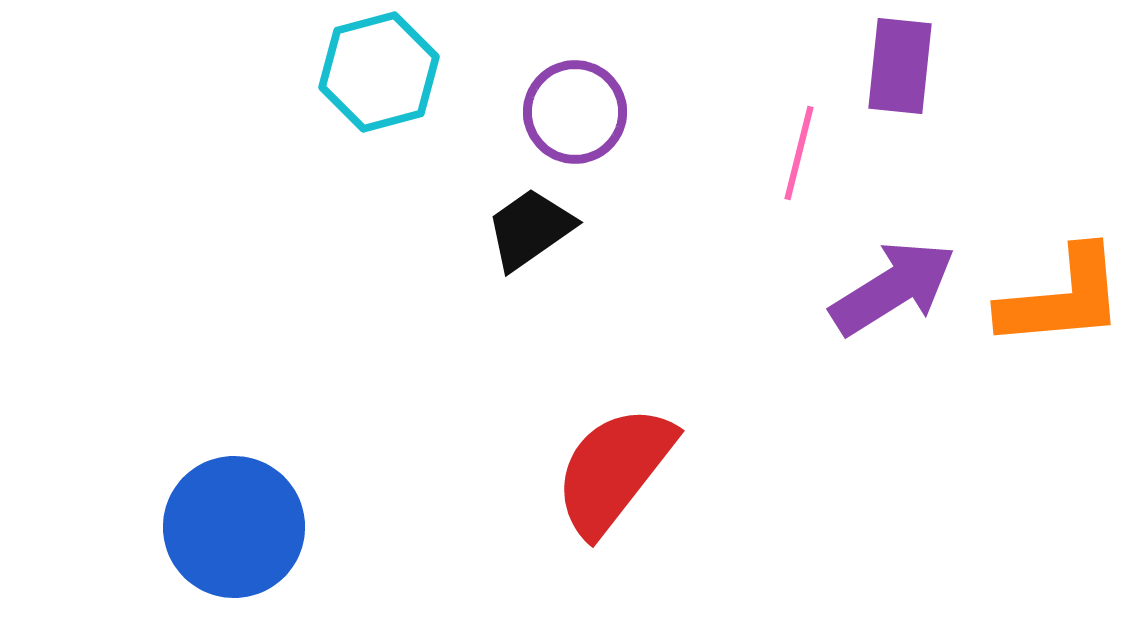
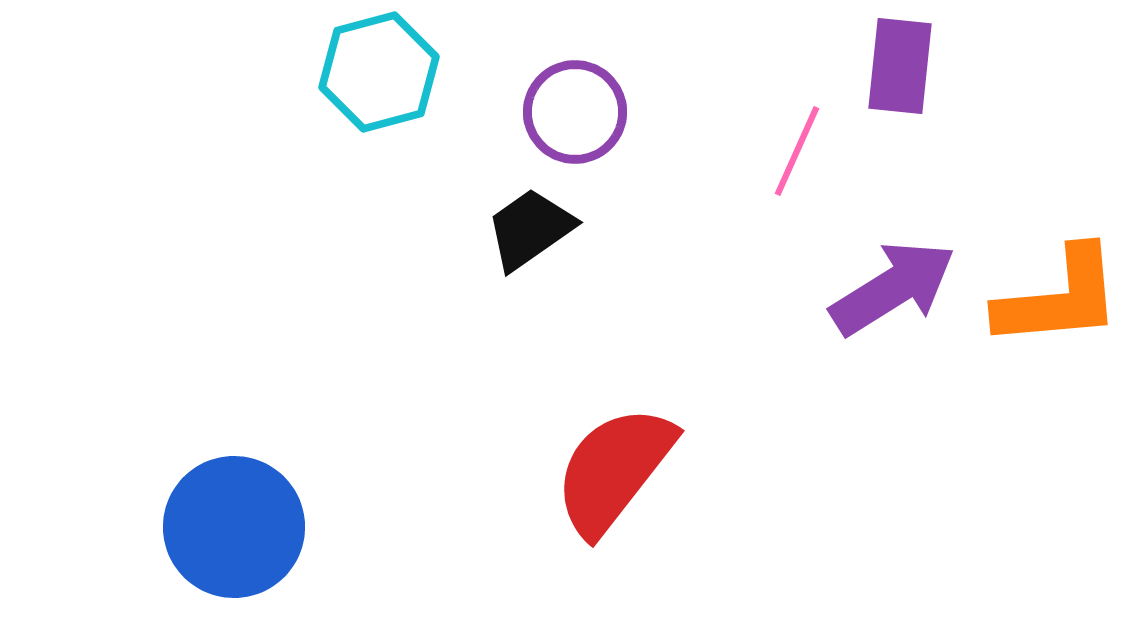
pink line: moved 2 px left, 2 px up; rotated 10 degrees clockwise
orange L-shape: moved 3 px left
